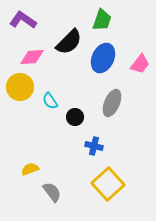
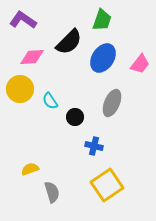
blue ellipse: rotated 8 degrees clockwise
yellow circle: moved 2 px down
yellow square: moved 1 px left, 1 px down; rotated 8 degrees clockwise
gray semicircle: rotated 20 degrees clockwise
